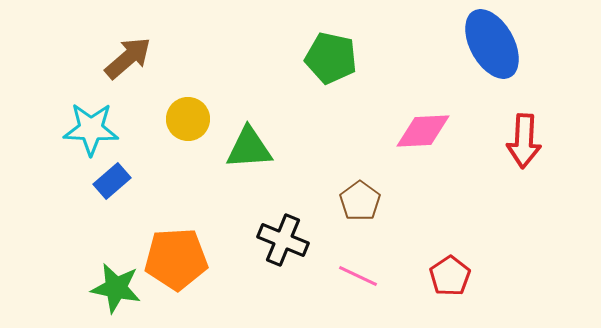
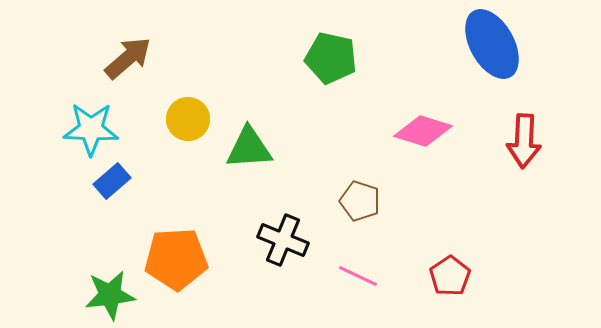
pink diamond: rotated 20 degrees clockwise
brown pentagon: rotated 18 degrees counterclockwise
green star: moved 6 px left, 7 px down; rotated 18 degrees counterclockwise
